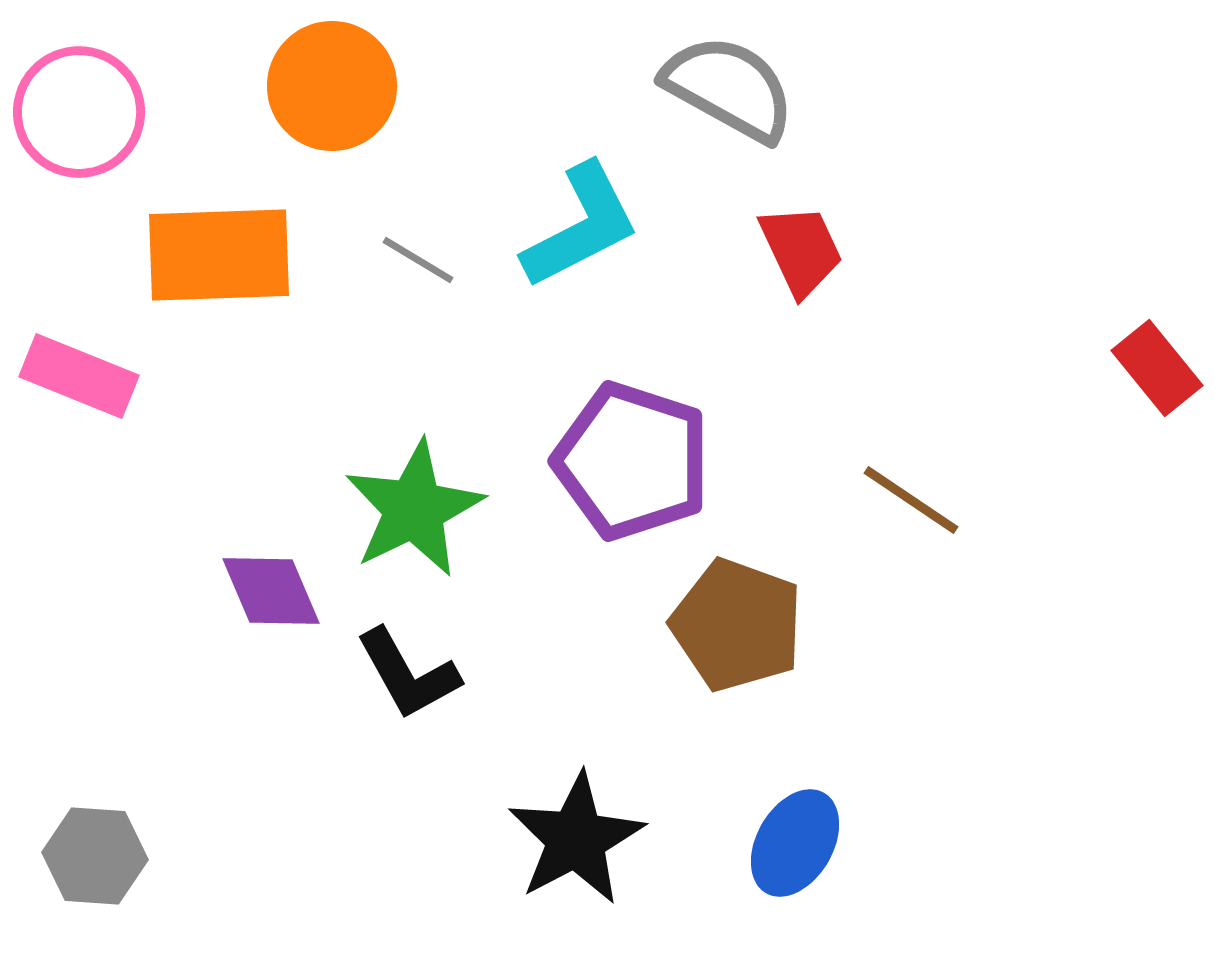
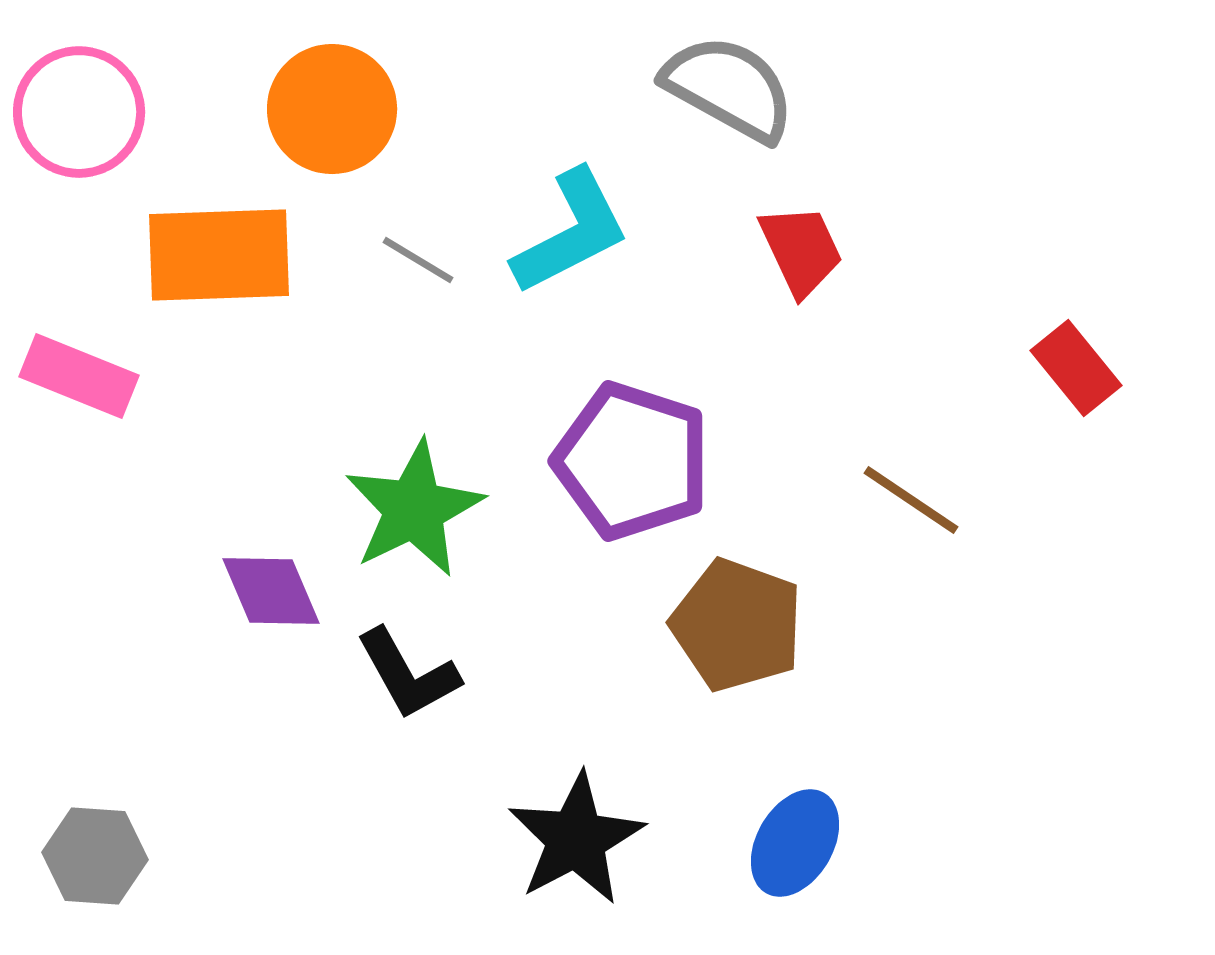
orange circle: moved 23 px down
cyan L-shape: moved 10 px left, 6 px down
red rectangle: moved 81 px left
